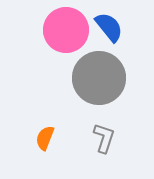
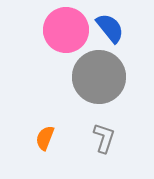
blue semicircle: moved 1 px right, 1 px down
gray circle: moved 1 px up
